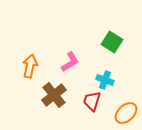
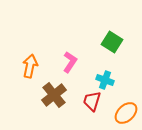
pink L-shape: rotated 25 degrees counterclockwise
